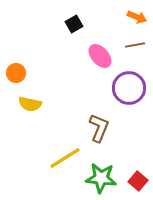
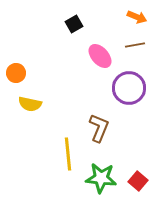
yellow line: moved 3 px right, 4 px up; rotated 64 degrees counterclockwise
